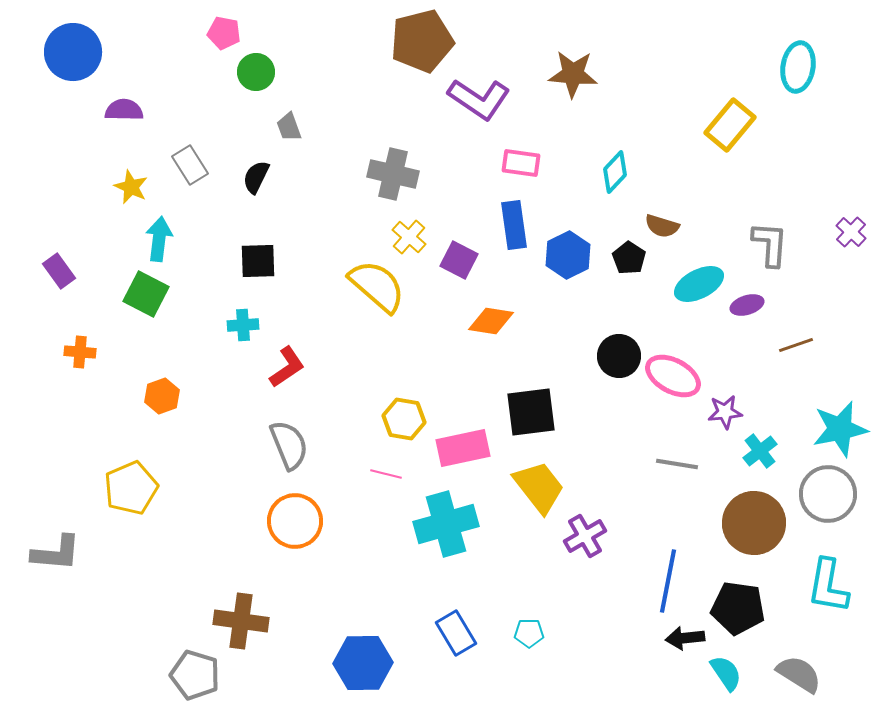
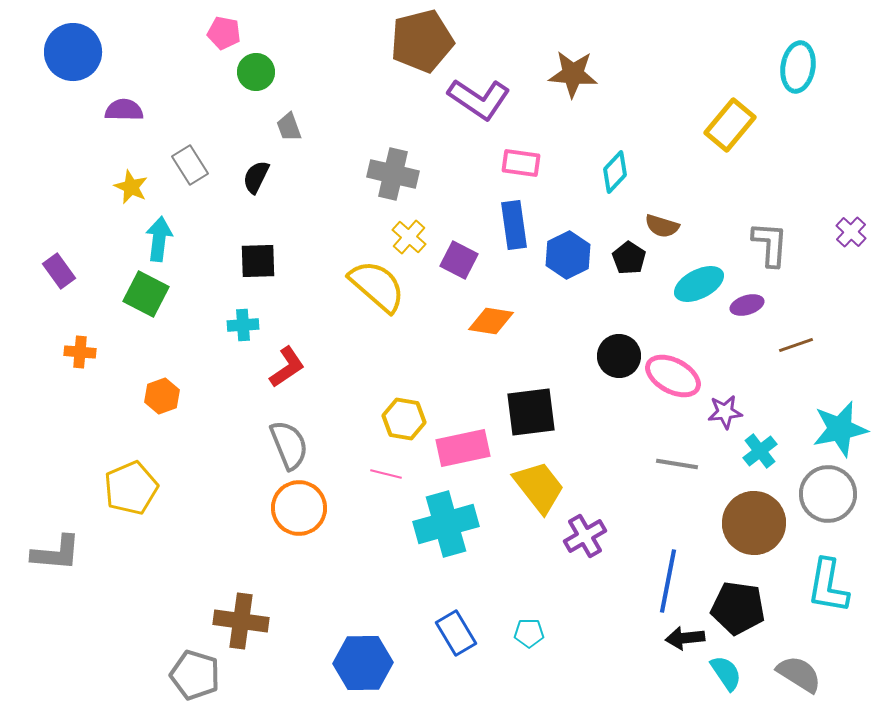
orange circle at (295, 521): moved 4 px right, 13 px up
